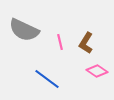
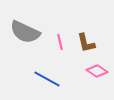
gray semicircle: moved 1 px right, 2 px down
brown L-shape: rotated 45 degrees counterclockwise
blue line: rotated 8 degrees counterclockwise
